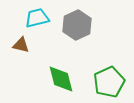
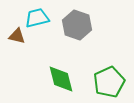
gray hexagon: rotated 16 degrees counterclockwise
brown triangle: moved 4 px left, 9 px up
